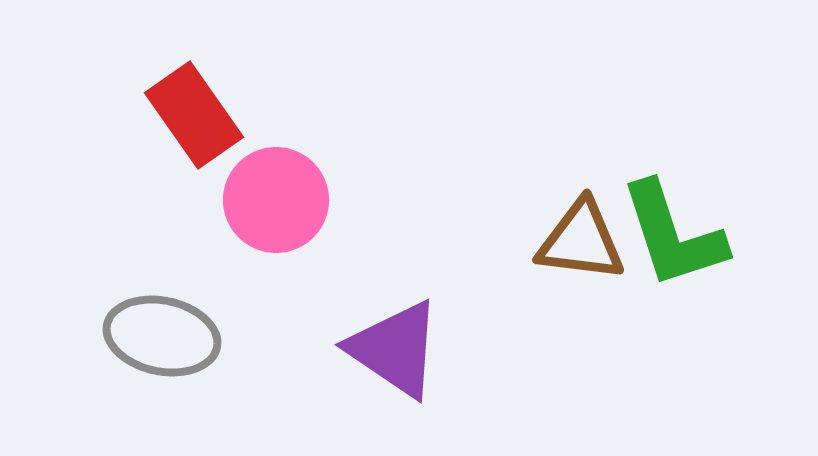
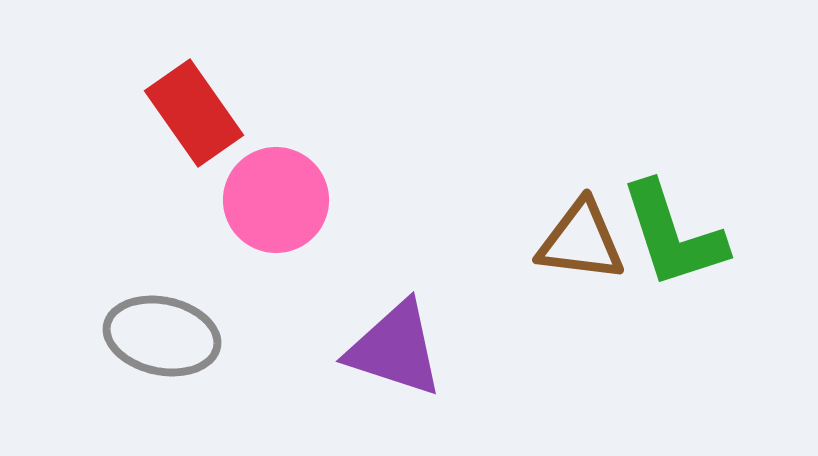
red rectangle: moved 2 px up
purple triangle: rotated 16 degrees counterclockwise
